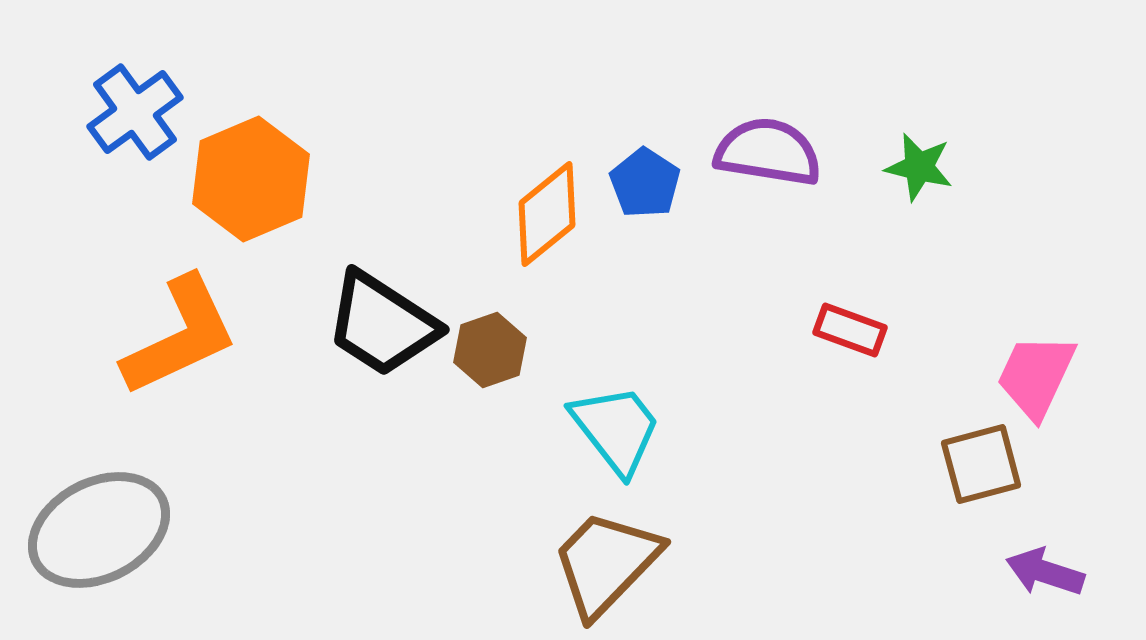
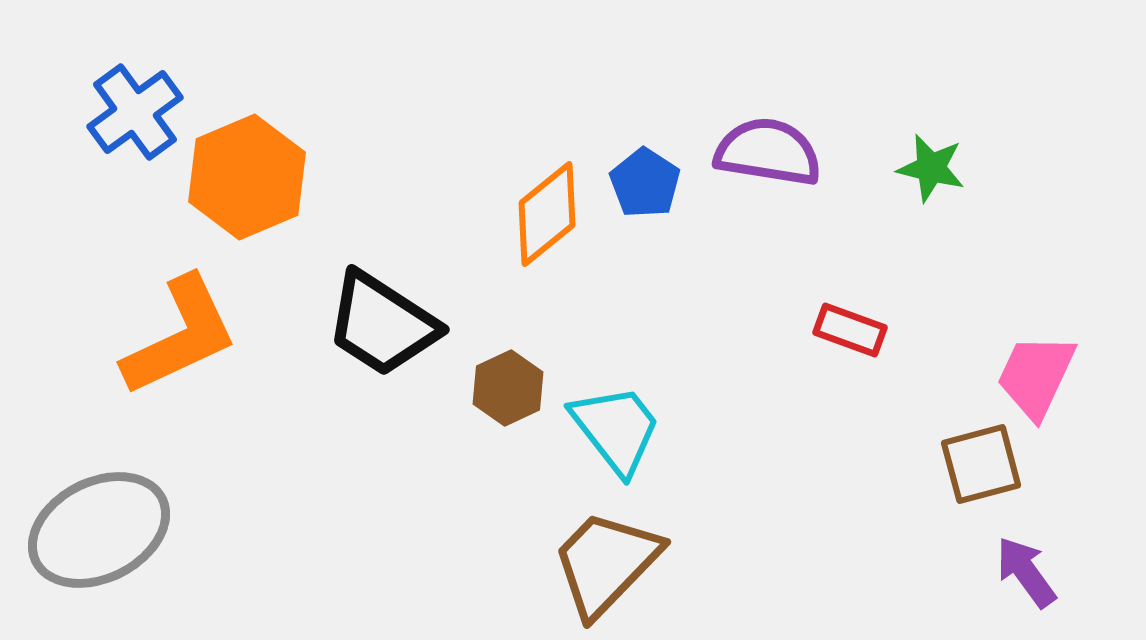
green star: moved 12 px right, 1 px down
orange hexagon: moved 4 px left, 2 px up
brown hexagon: moved 18 px right, 38 px down; rotated 6 degrees counterclockwise
purple arrow: moved 19 px left; rotated 36 degrees clockwise
